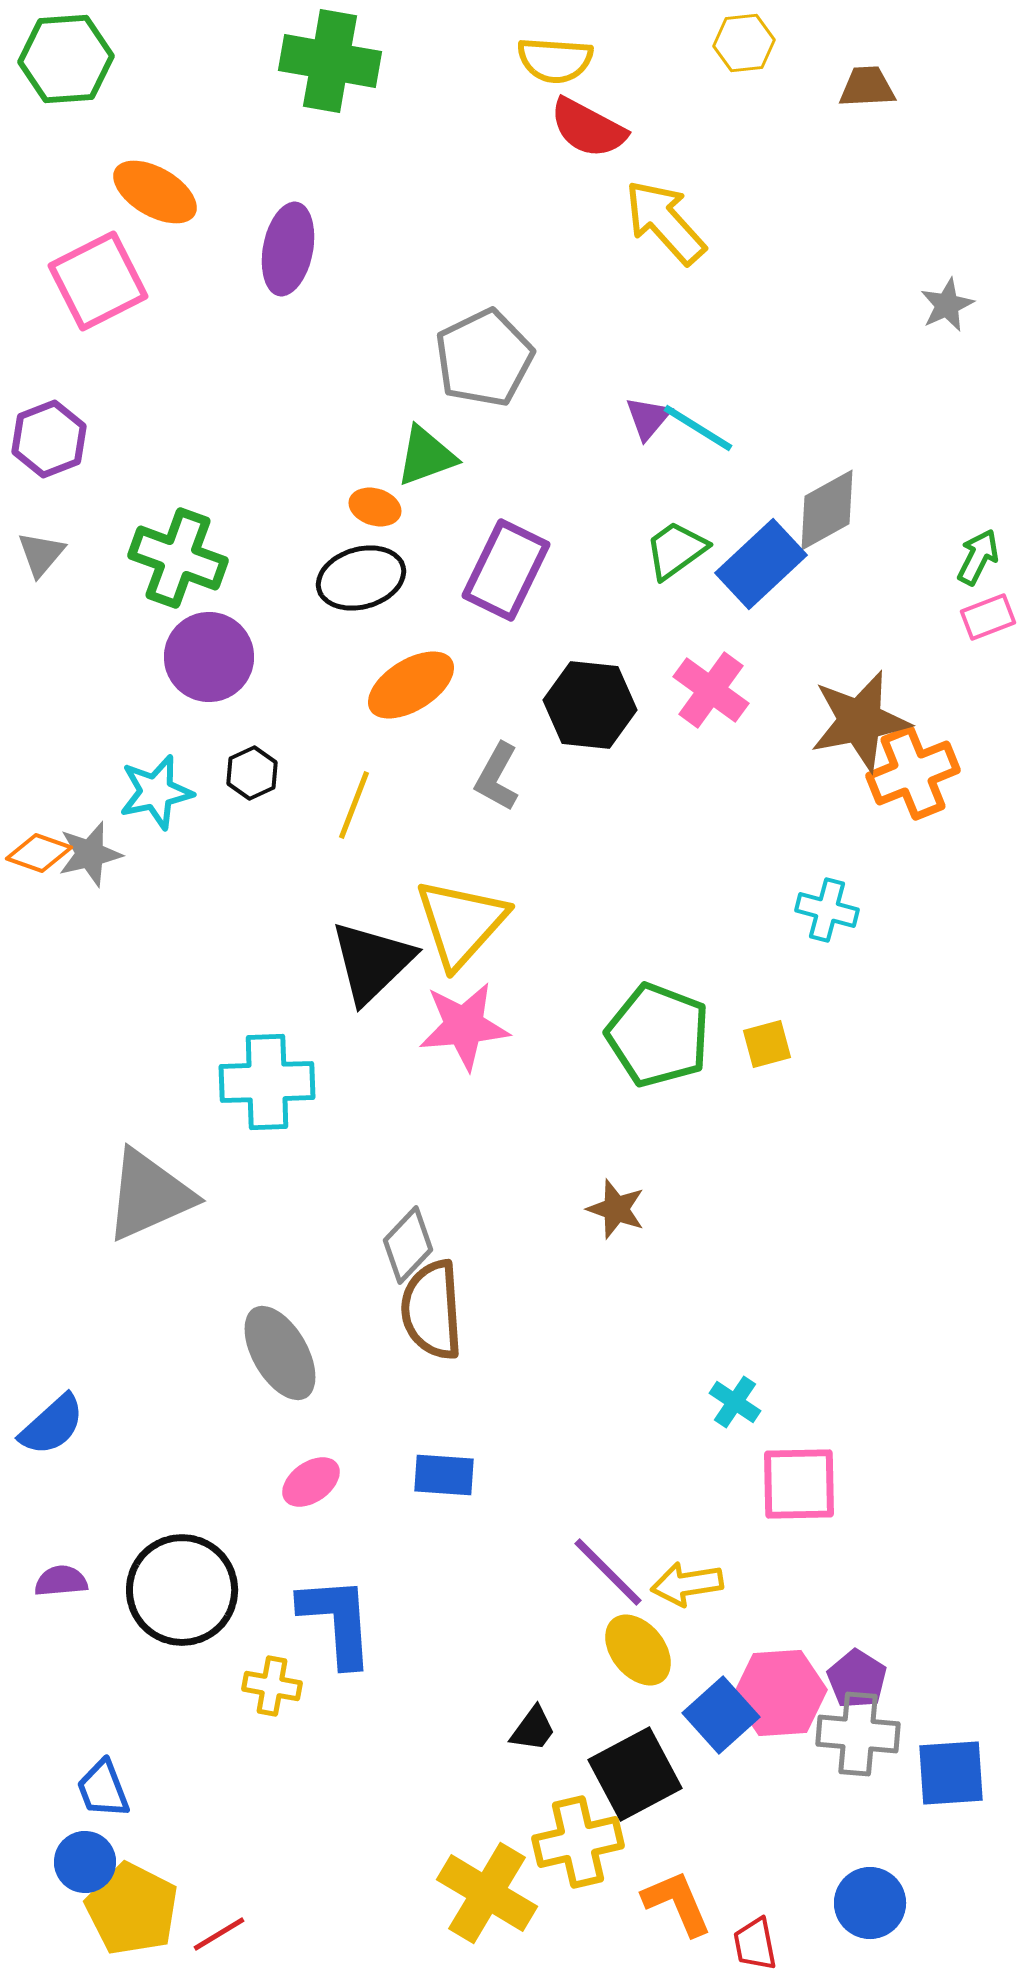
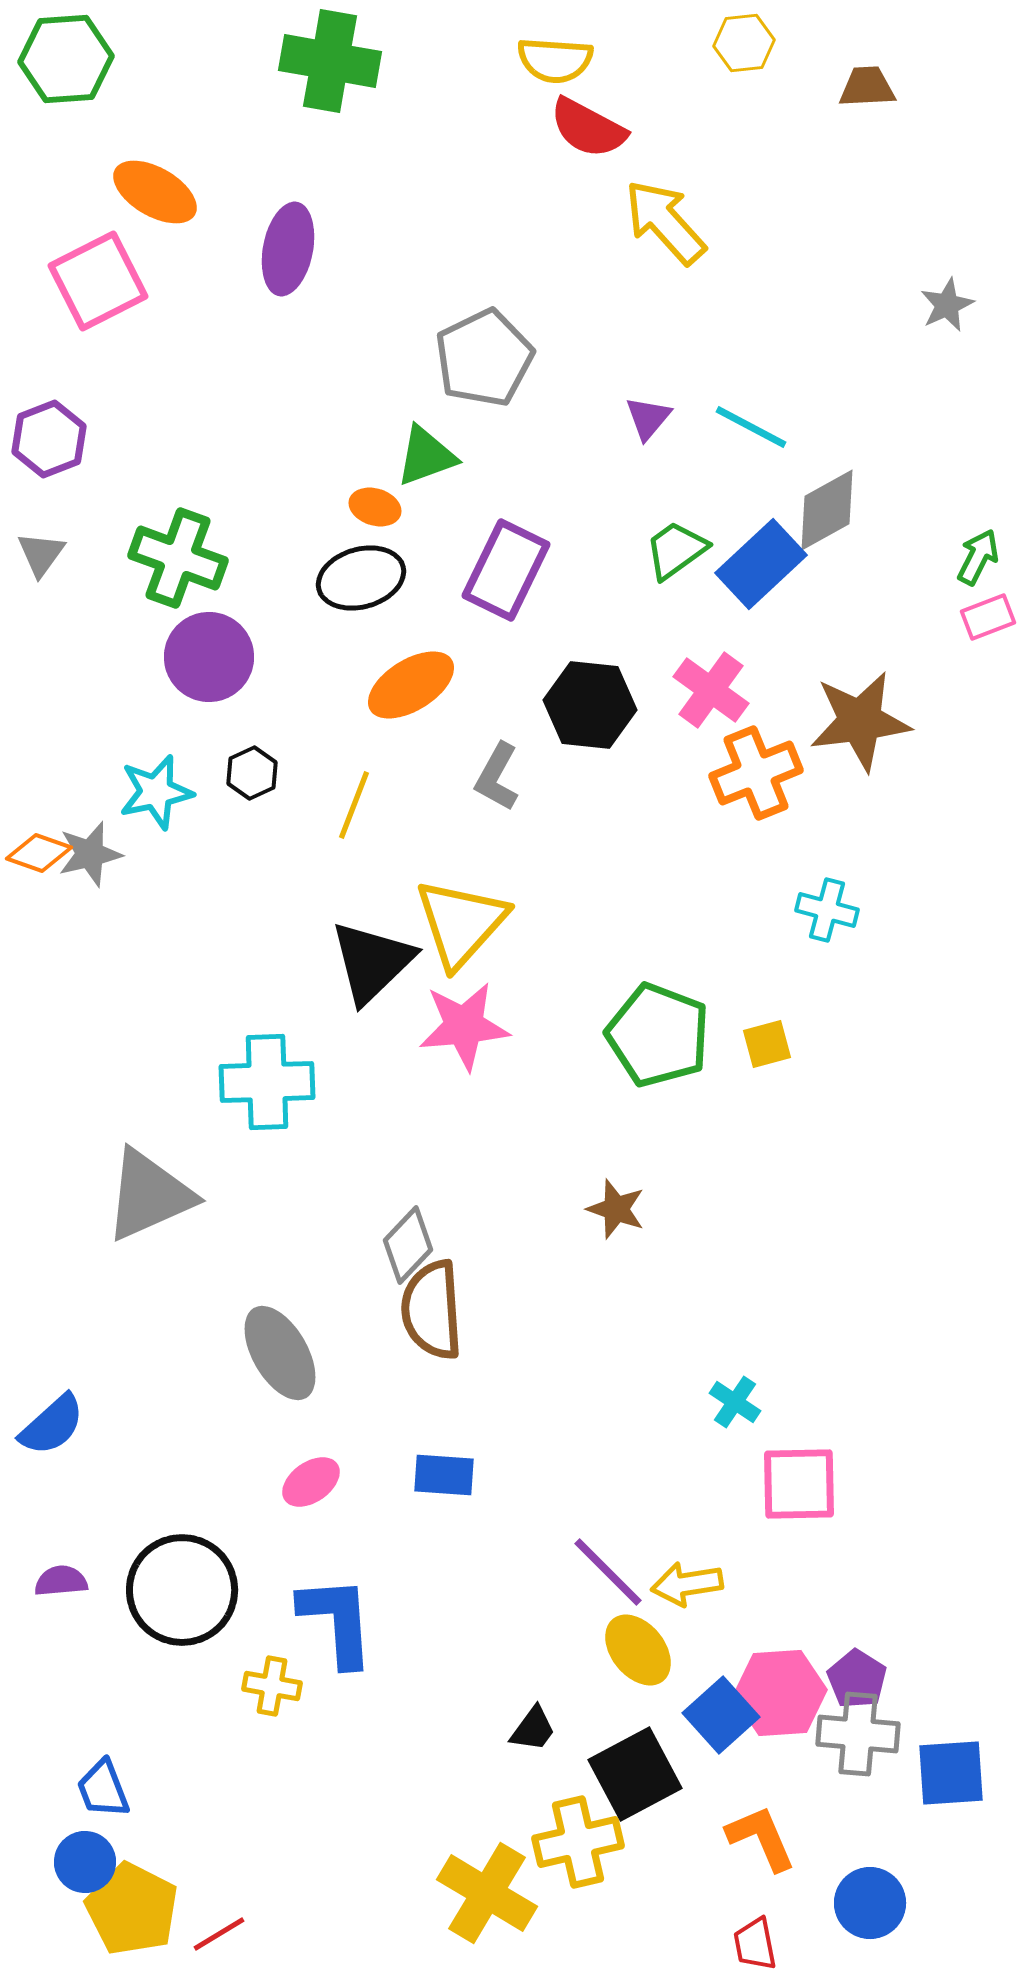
cyan line at (698, 428): moved 53 px right, 1 px up; rotated 4 degrees counterclockwise
gray triangle at (41, 554): rotated 4 degrees counterclockwise
brown star at (860, 721): rotated 4 degrees clockwise
orange cross at (913, 773): moved 157 px left
orange L-shape at (677, 1903): moved 84 px right, 65 px up
